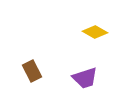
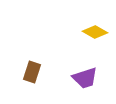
brown rectangle: moved 1 px down; rotated 45 degrees clockwise
